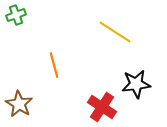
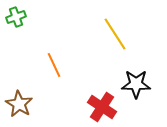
green cross: moved 2 px down
yellow line: moved 2 px down; rotated 24 degrees clockwise
orange line: rotated 10 degrees counterclockwise
black star: rotated 8 degrees clockwise
